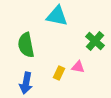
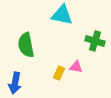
cyan triangle: moved 5 px right, 1 px up
green cross: rotated 24 degrees counterclockwise
pink triangle: moved 2 px left
blue arrow: moved 11 px left
